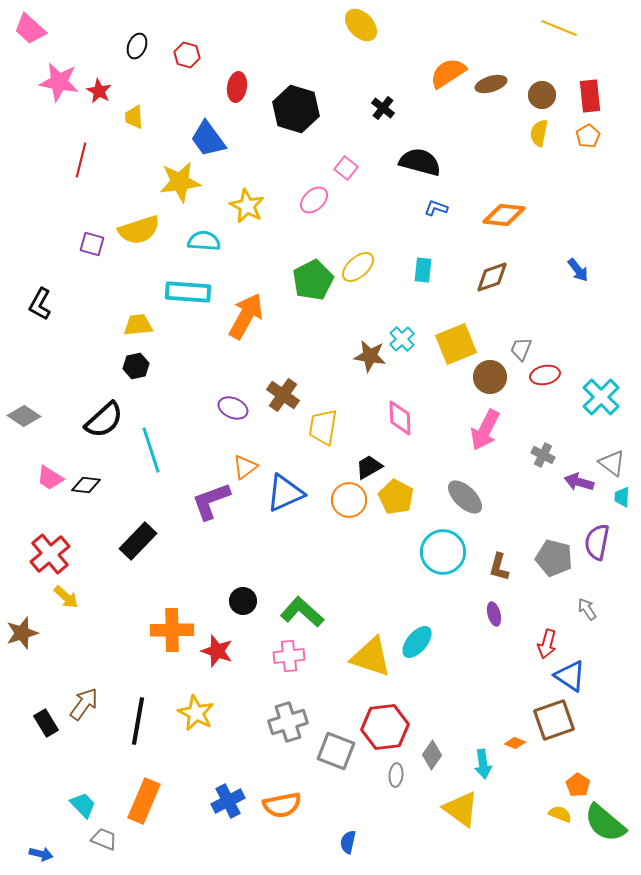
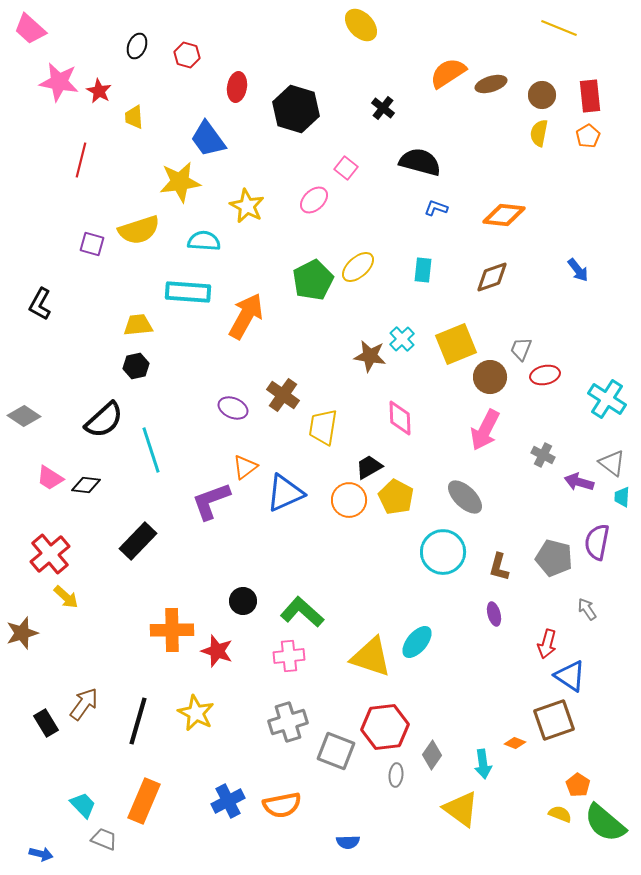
cyan cross at (601, 397): moved 6 px right, 2 px down; rotated 12 degrees counterclockwise
black line at (138, 721): rotated 6 degrees clockwise
blue semicircle at (348, 842): rotated 105 degrees counterclockwise
